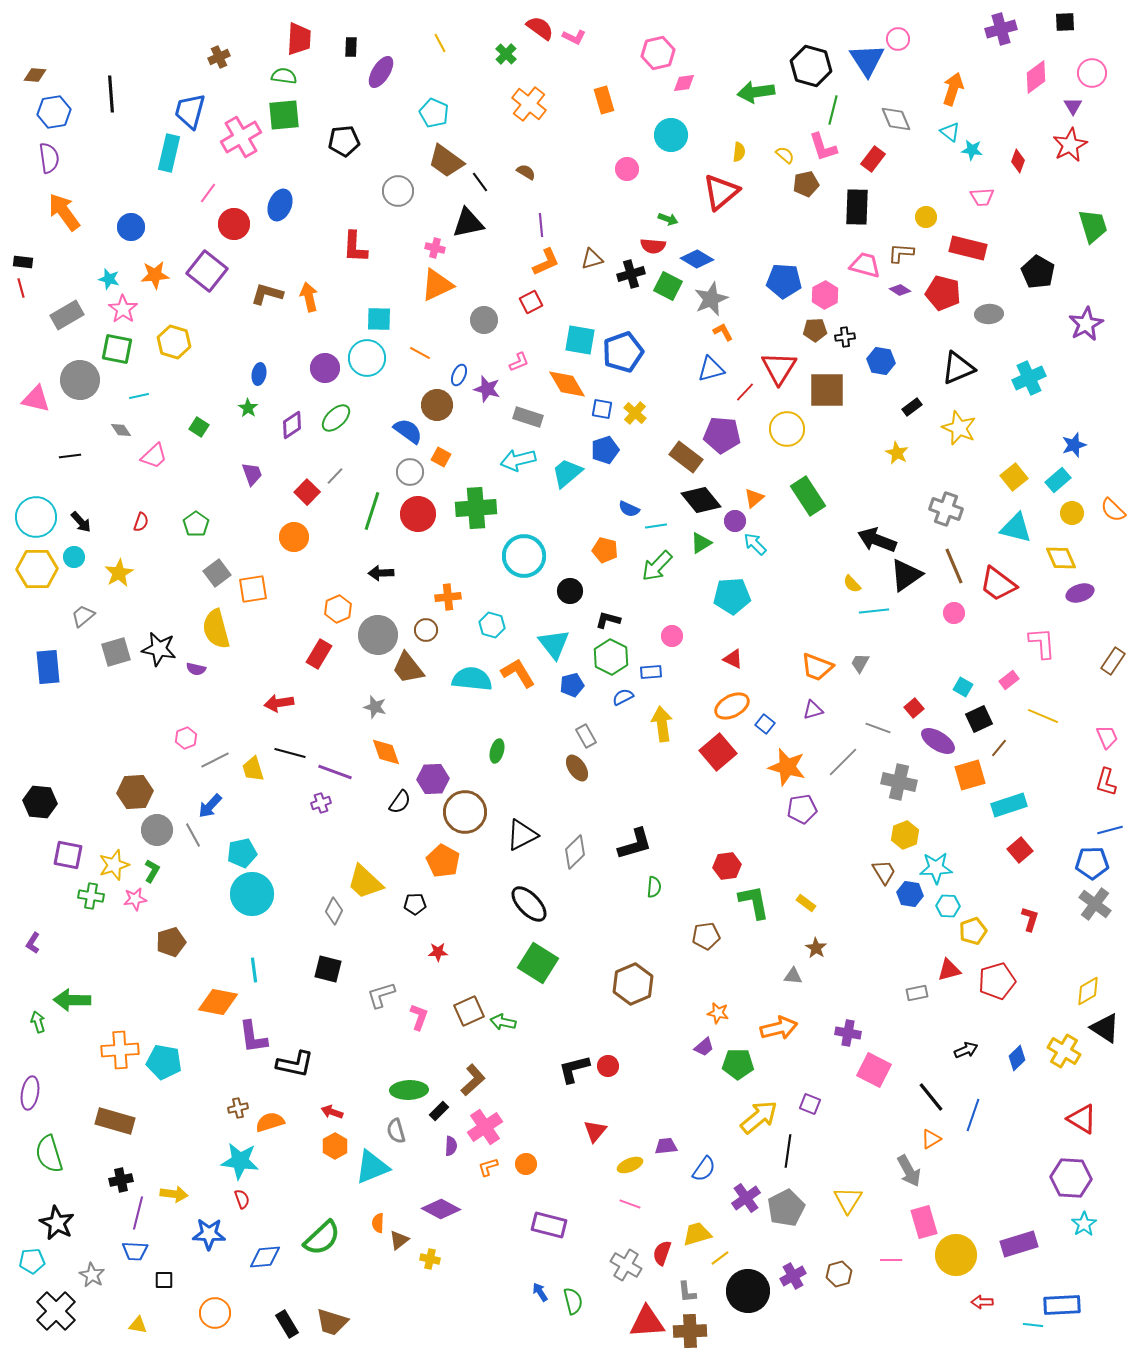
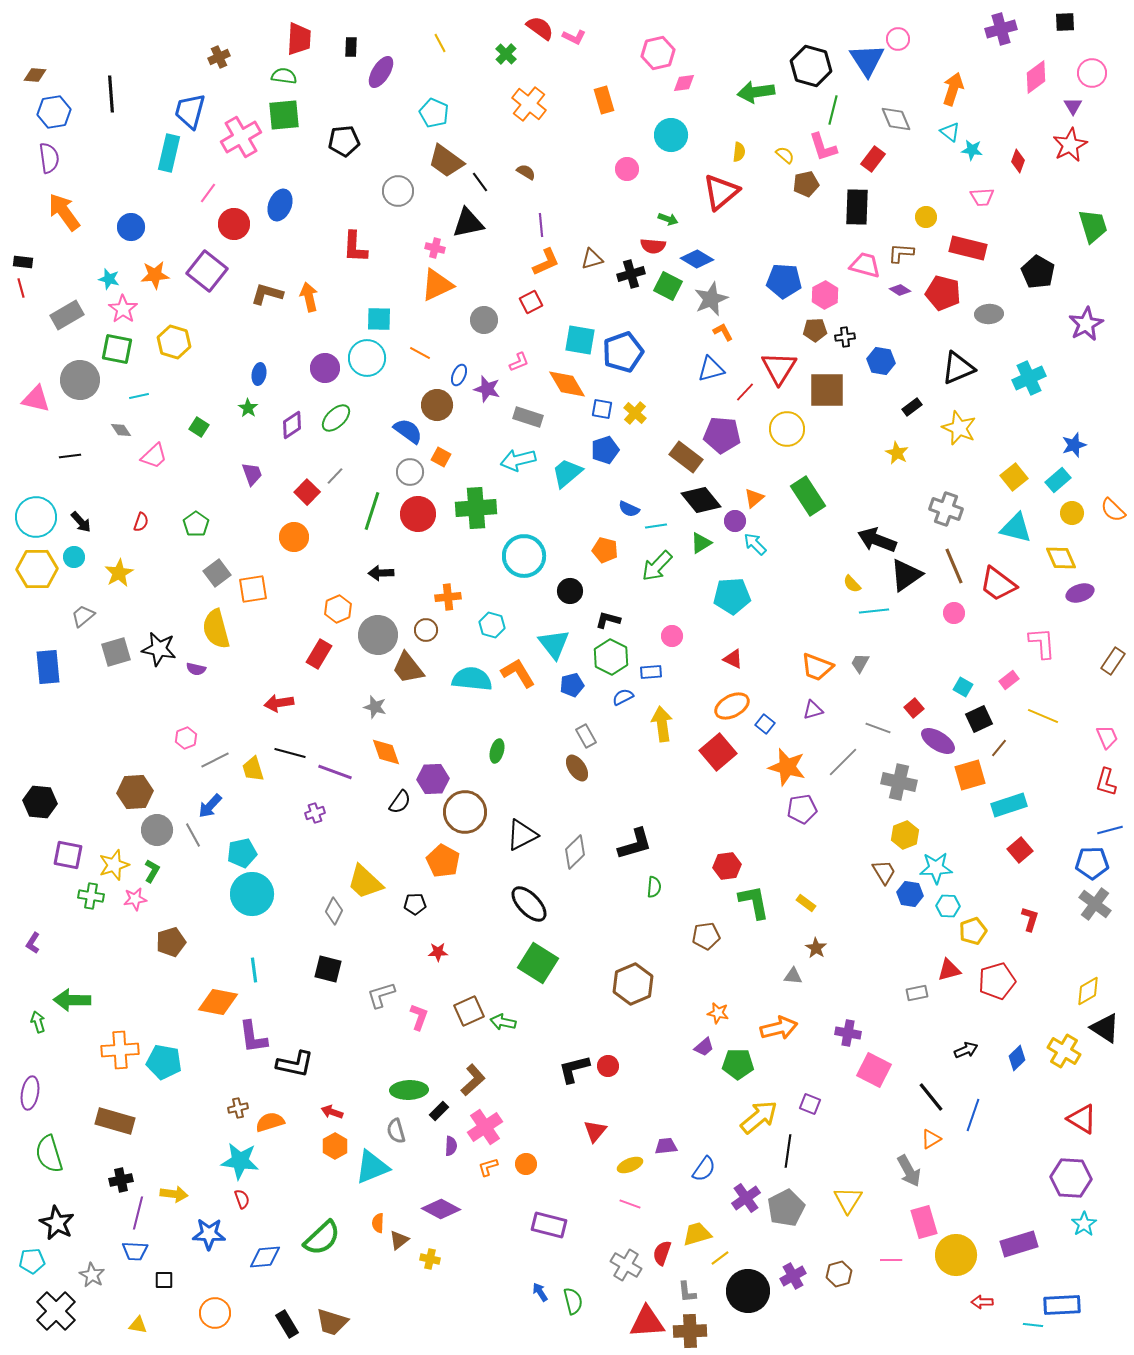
purple cross at (321, 803): moved 6 px left, 10 px down
